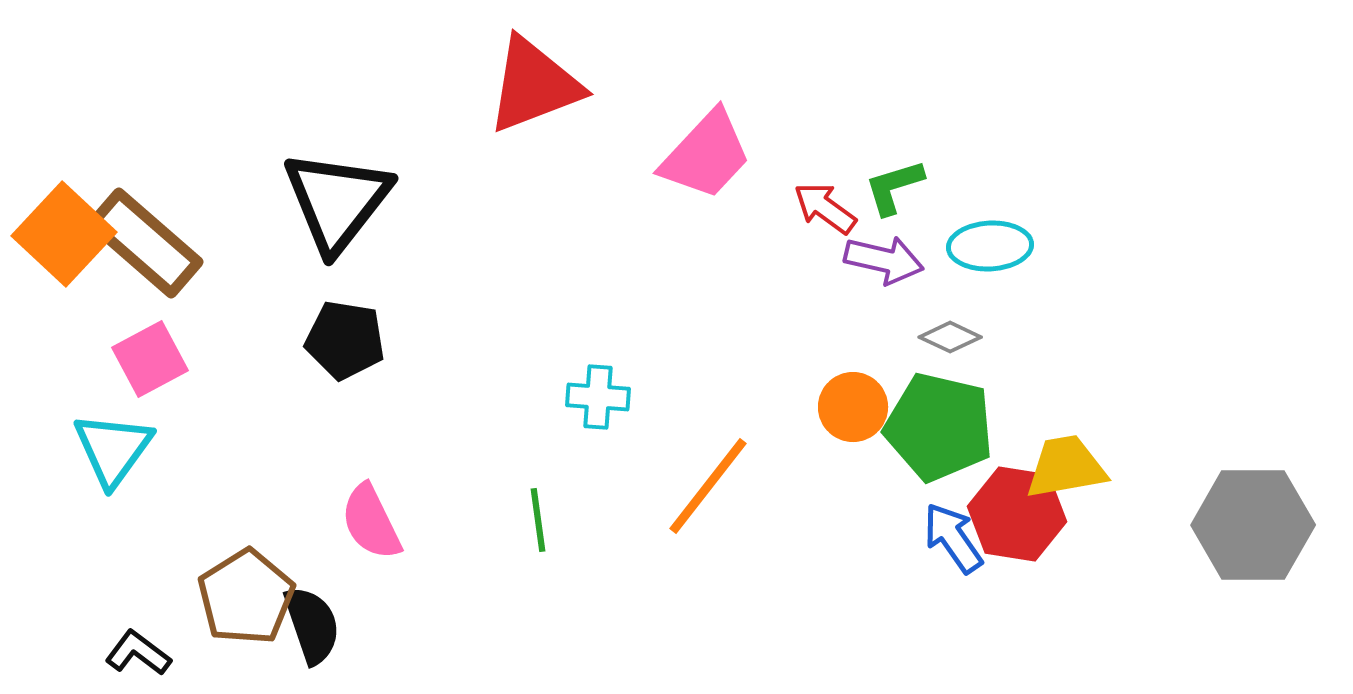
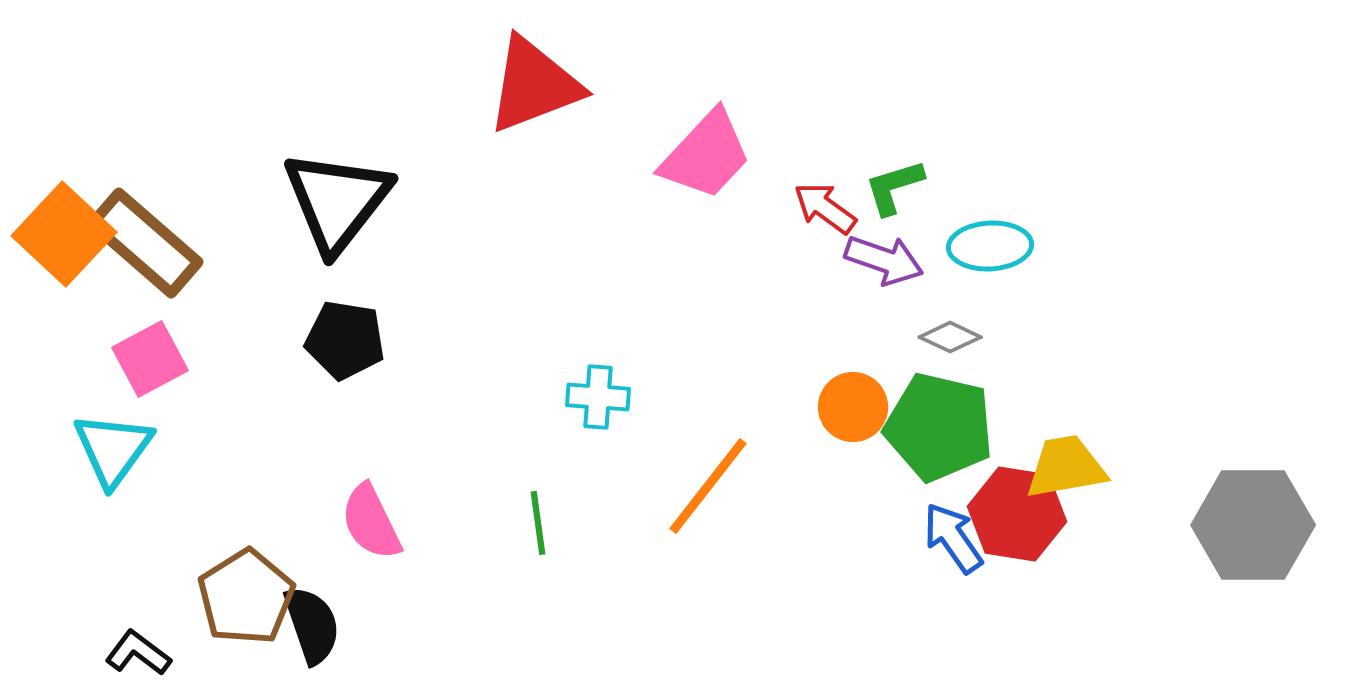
purple arrow: rotated 6 degrees clockwise
green line: moved 3 px down
